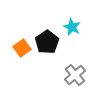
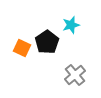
cyan star: moved 1 px left, 2 px up; rotated 30 degrees clockwise
orange square: rotated 30 degrees counterclockwise
